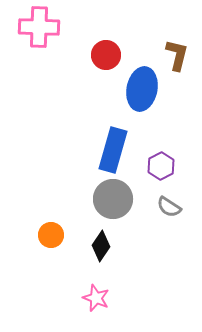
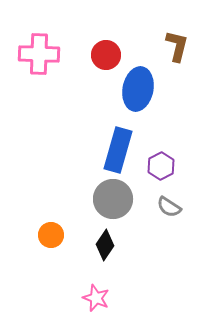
pink cross: moved 27 px down
brown L-shape: moved 9 px up
blue ellipse: moved 4 px left
blue rectangle: moved 5 px right
black diamond: moved 4 px right, 1 px up
